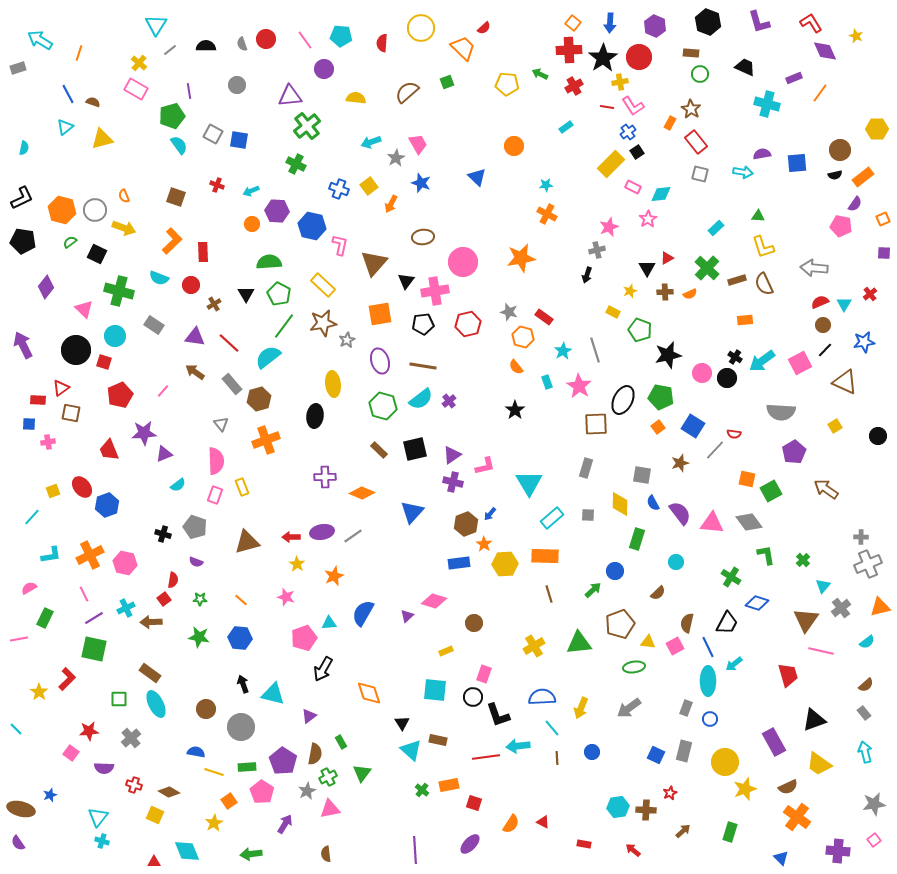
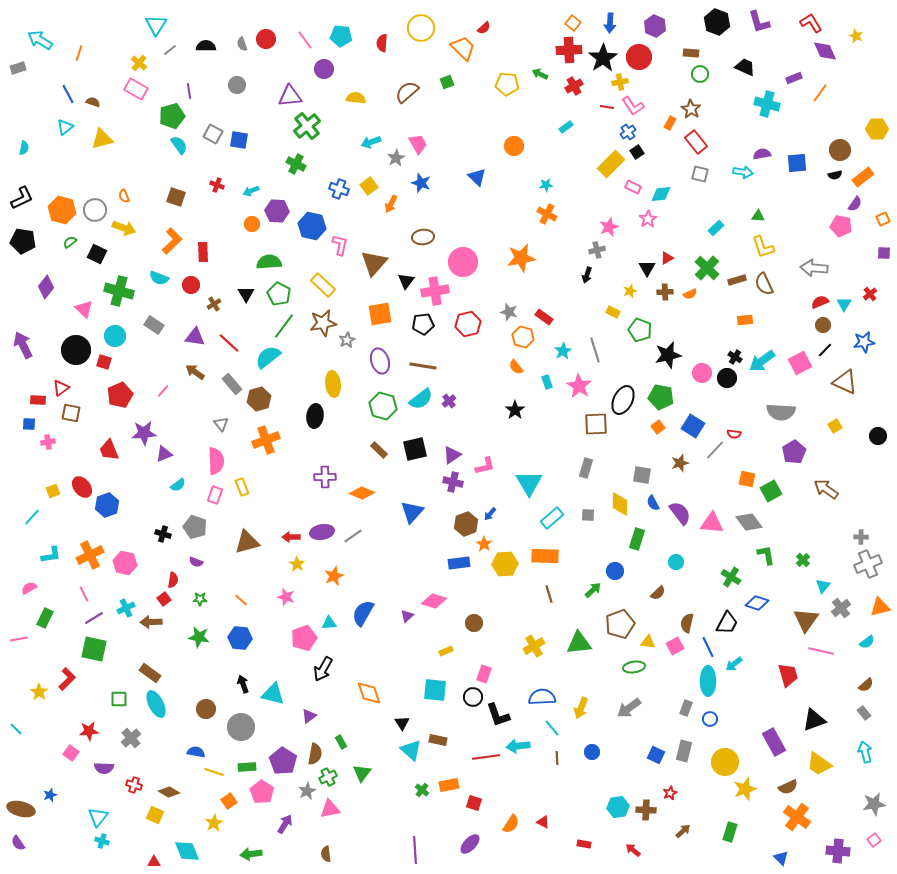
black hexagon at (708, 22): moved 9 px right
